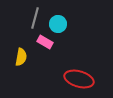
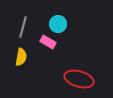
gray line: moved 12 px left, 9 px down
pink rectangle: moved 3 px right
